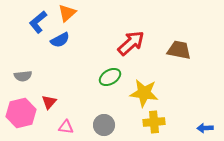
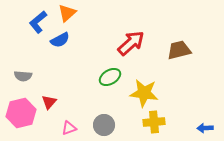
brown trapezoid: rotated 25 degrees counterclockwise
gray semicircle: rotated 12 degrees clockwise
pink triangle: moved 3 px right, 1 px down; rotated 28 degrees counterclockwise
